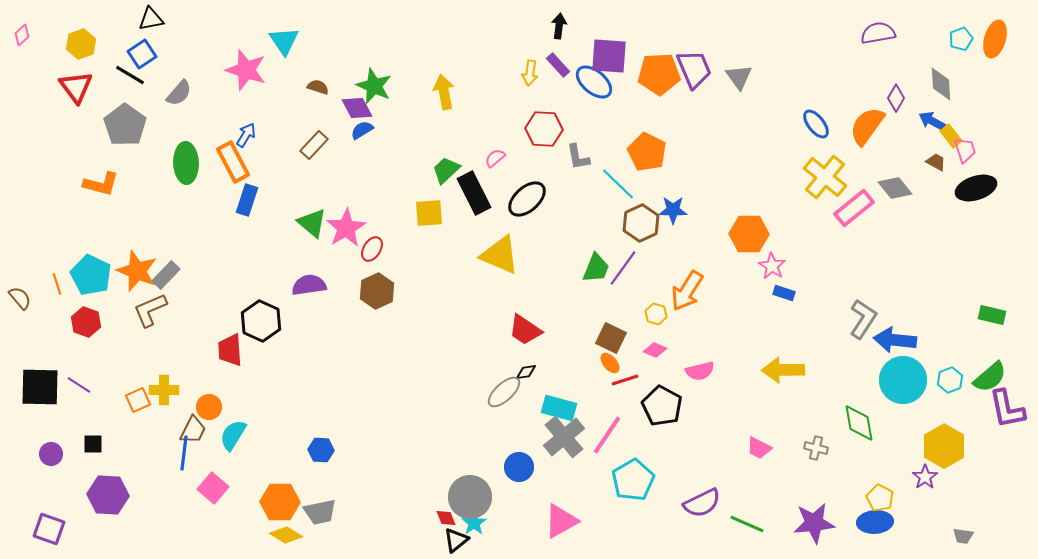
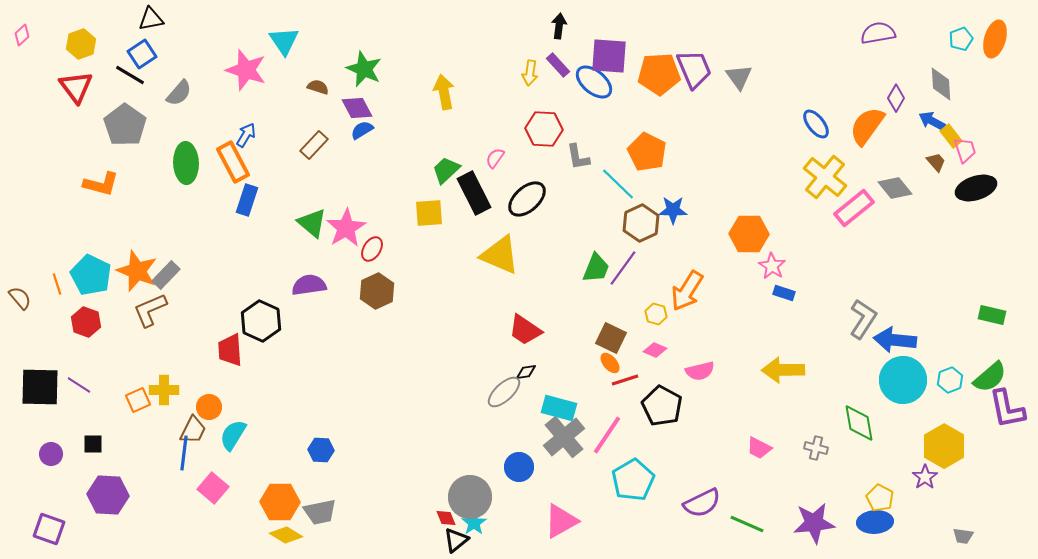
green star at (374, 86): moved 10 px left, 17 px up
pink semicircle at (495, 158): rotated 15 degrees counterclockwise
brown trapezoid at (936, 162): rotated 20 degrees clockwise
